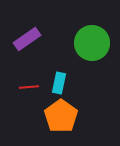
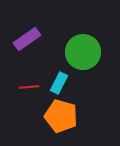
green circle: moved 9 px left, 9 px down
cyan rectangle: rotated 15 degrees clockwise
orange pentagon: rotated 20 degrees counterclockwise
